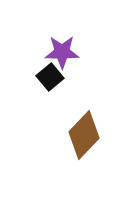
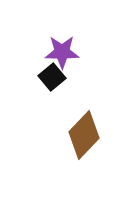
black square: moved 2 px right
